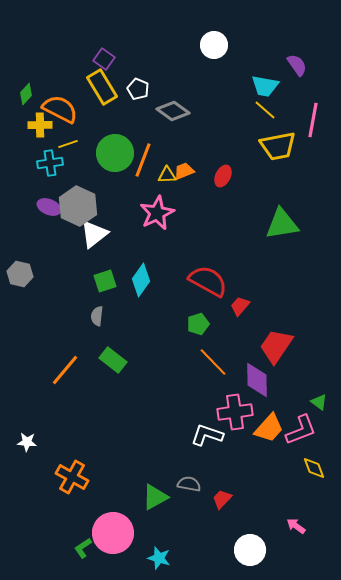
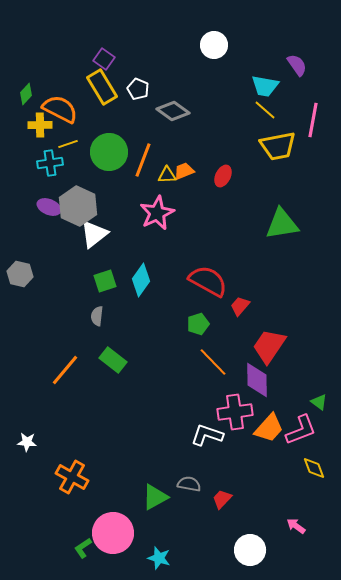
green circle at (115, 153): moved 6 px left, 1 px up
red trapezoid at (276, 346): moved 7 px left
